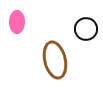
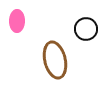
pink ellipse: moved 1 px up
